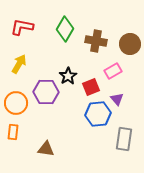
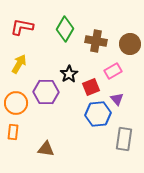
black star: moved 1 px right, 2 px up
